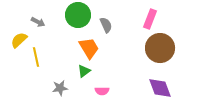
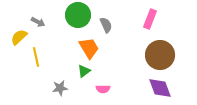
yellow semicircle: moved 3 px up
brown circle: moved 7 px down
pink semicircle: moved 1 px right, 2 px up
